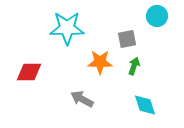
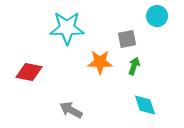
red diamond: rotated 12 degrees clockwise
gray arrow: moved 11 px left, 11 px down
